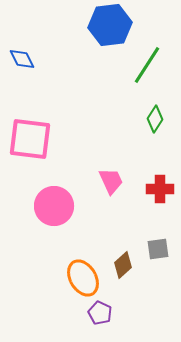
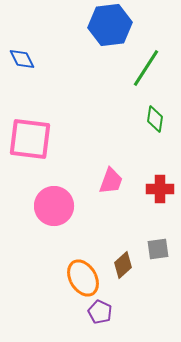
green line: moved 1 px left, 3 px down
green diamond: rotated 24 degrees counterclockwise
pink trapezoid: rotated 44 degrees clockwise
purple pentagon: moved 1 px up
